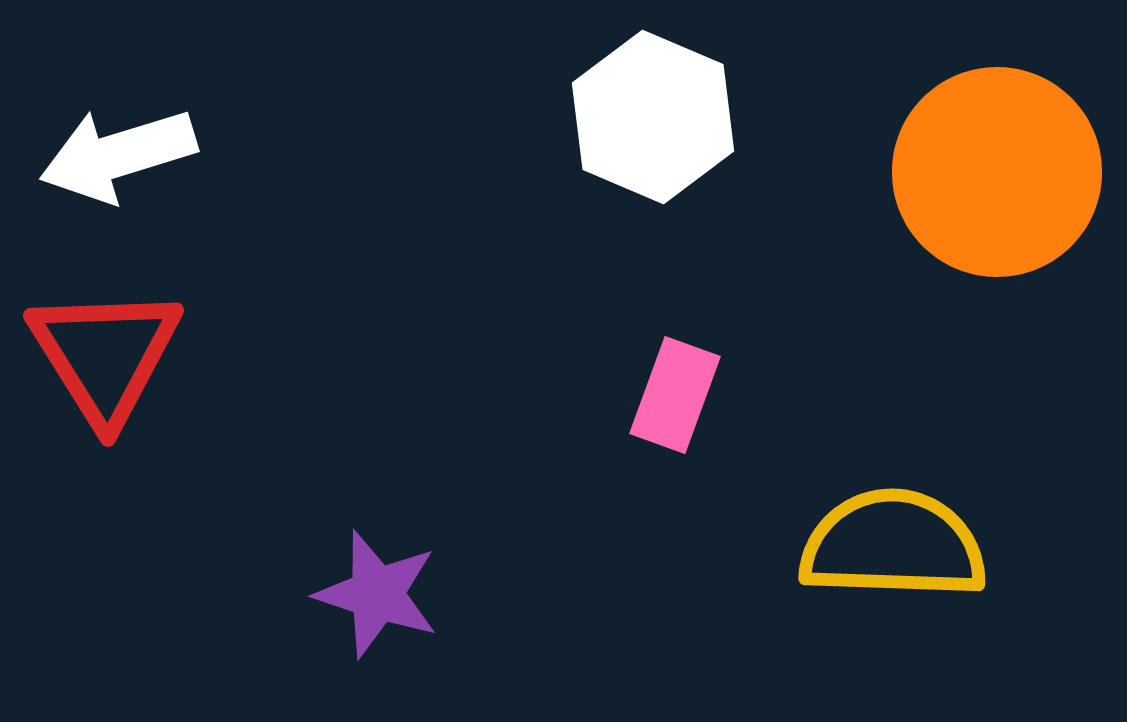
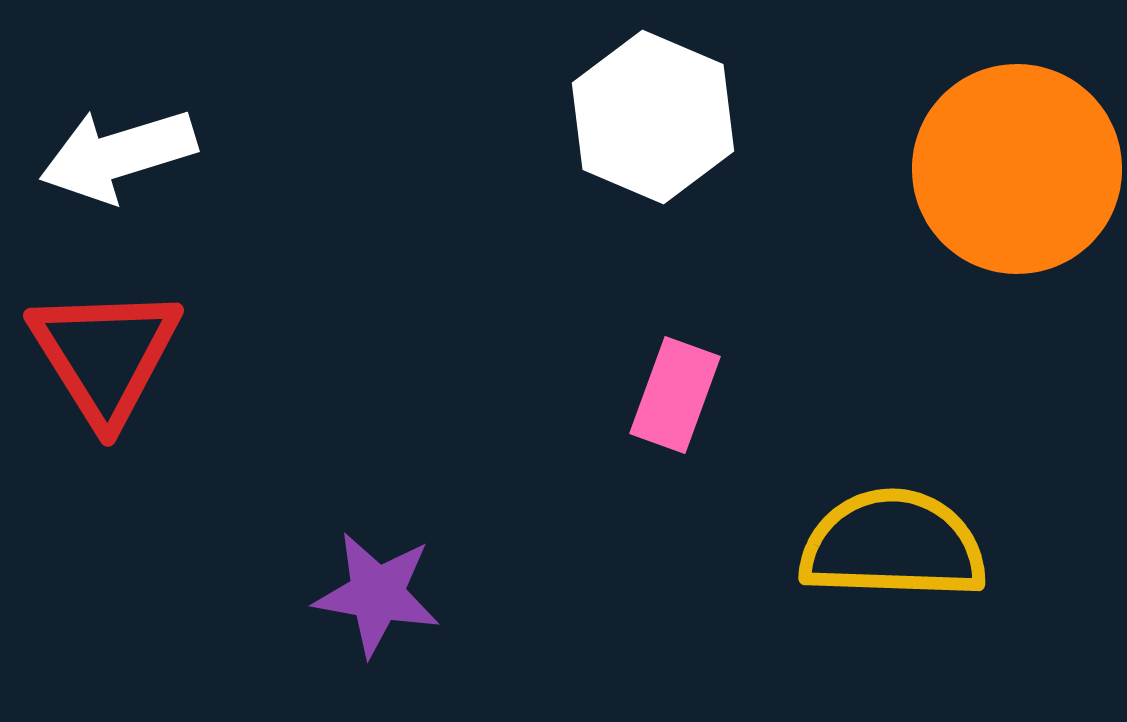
orange circle: moved 20 px right, 3 px up
purple star: rotated 8 degrees counterclockwise
